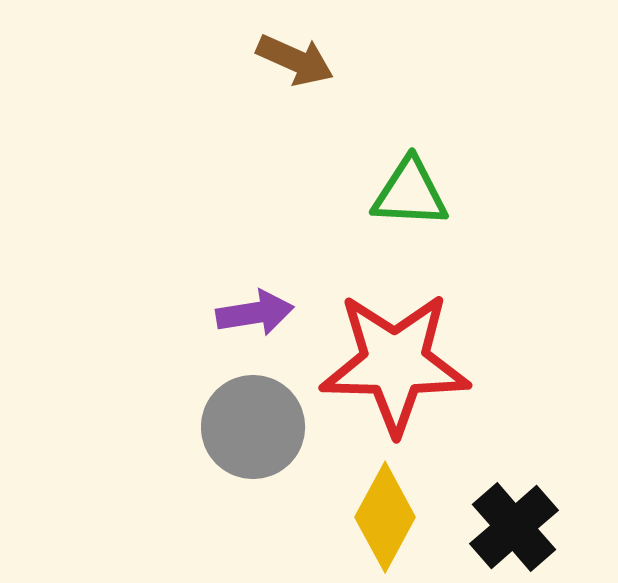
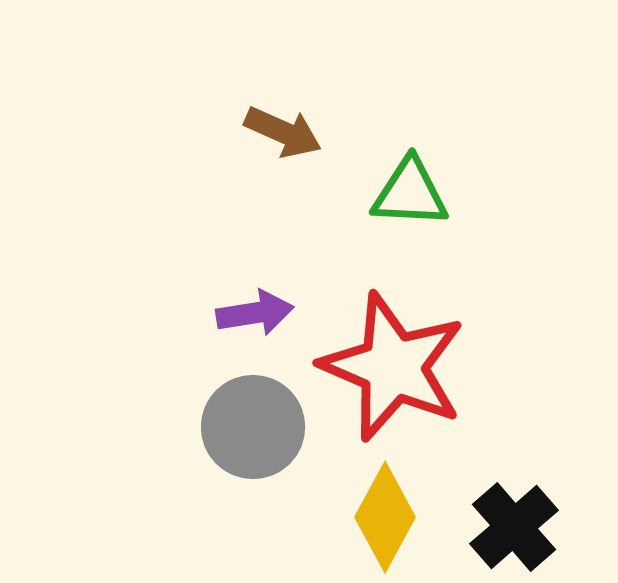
brown arrow: moved 12 px left, 72 px down
red star: moved 2 px left, 4 px down; rotated 22 degrees clockwise
